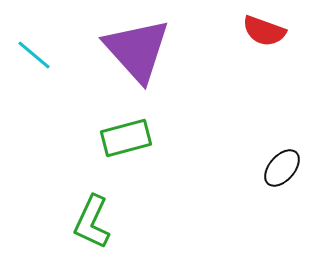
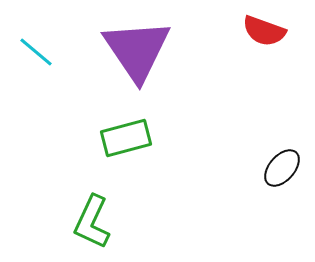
purple triangle: rotated 8 degrees clockwise
cyan line: moved 2 px right, 3 px up
